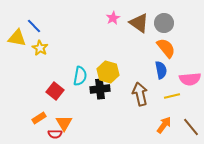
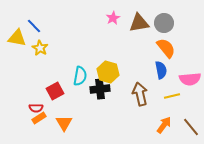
brown triangle: rotated 45 degrees counterclockwise
red square: rotated 24 degrees clockwise
red semicircle: moved 19 px left, 26 px up
